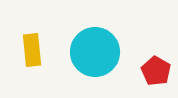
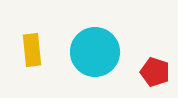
red pentagon: moved 1 px left, 1 px down; rotated 12 degrees counterclockwise
